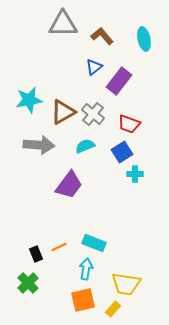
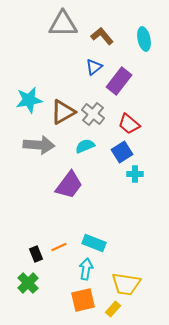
red trapezoid: rotated 20 degrees clockwise
